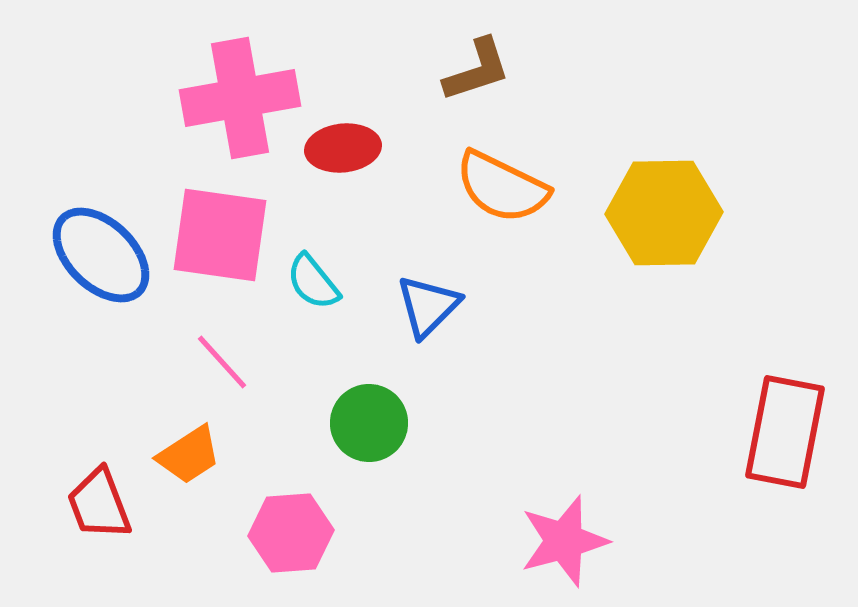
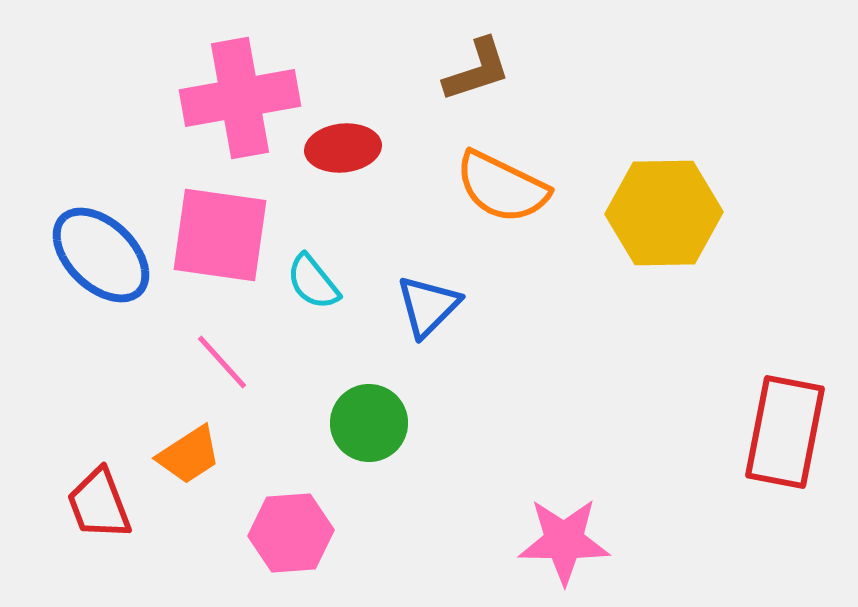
pink star: rotated 16 degrees clockwise
